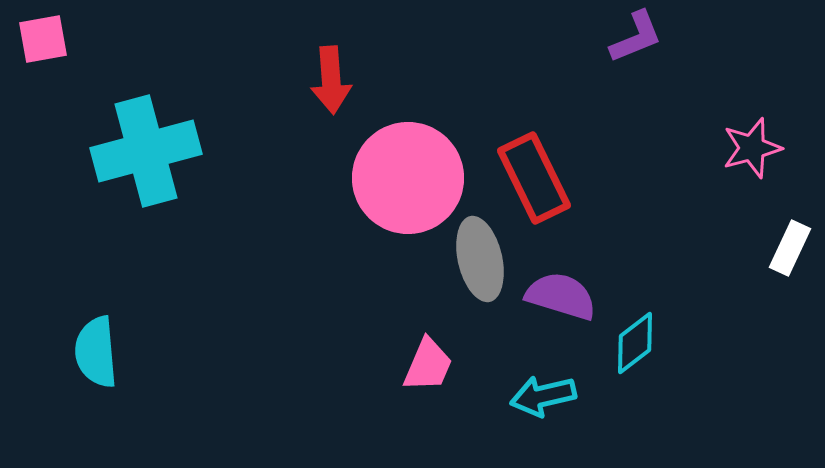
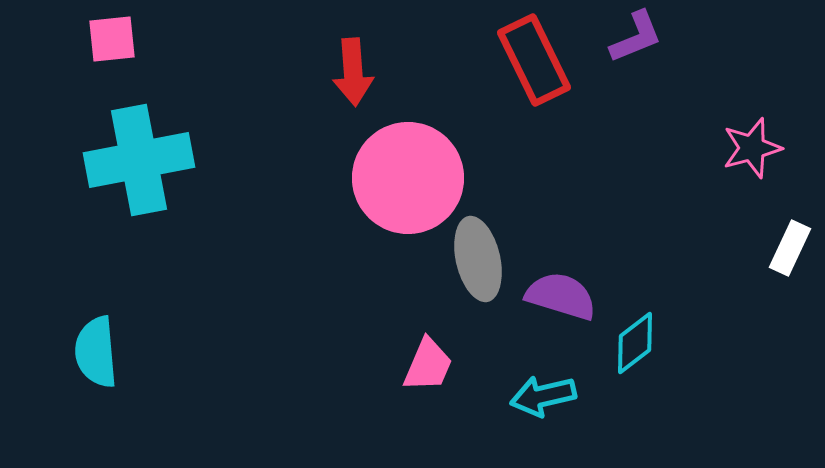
pink square: moved 69 px right; rotated 4 degrees clockwise
red arrow: moved 22 px right, 8 px up
cyan cross: moved 7 px left, 9 px down; rotated 4 degrees clockwise
red rectangle: moved 118 px up
gray ellipse: moved 2 px left
